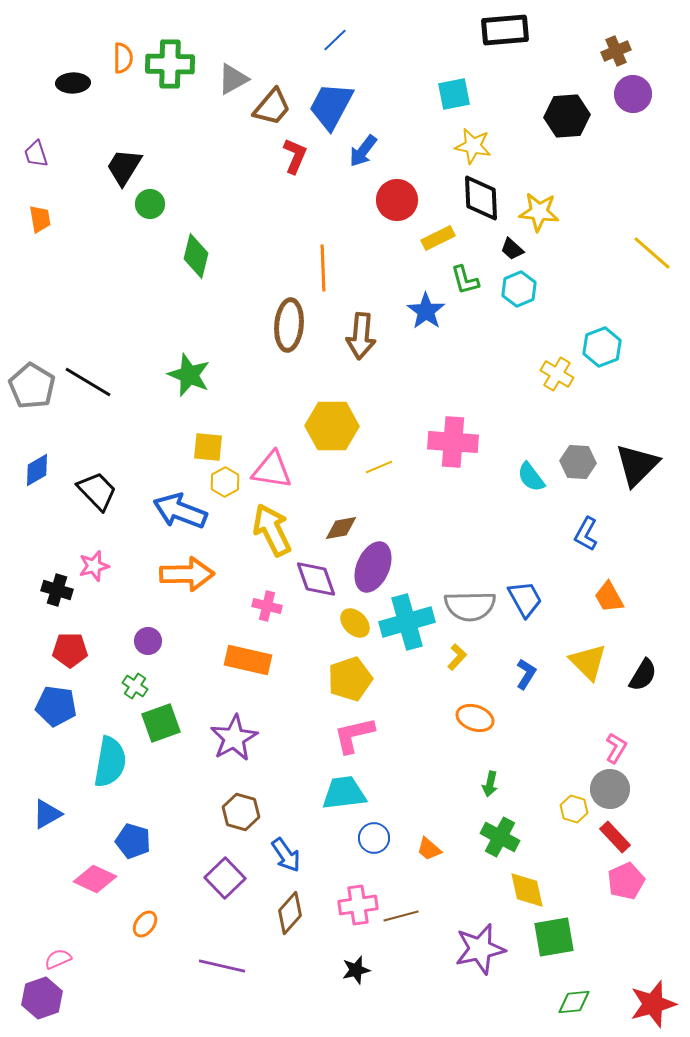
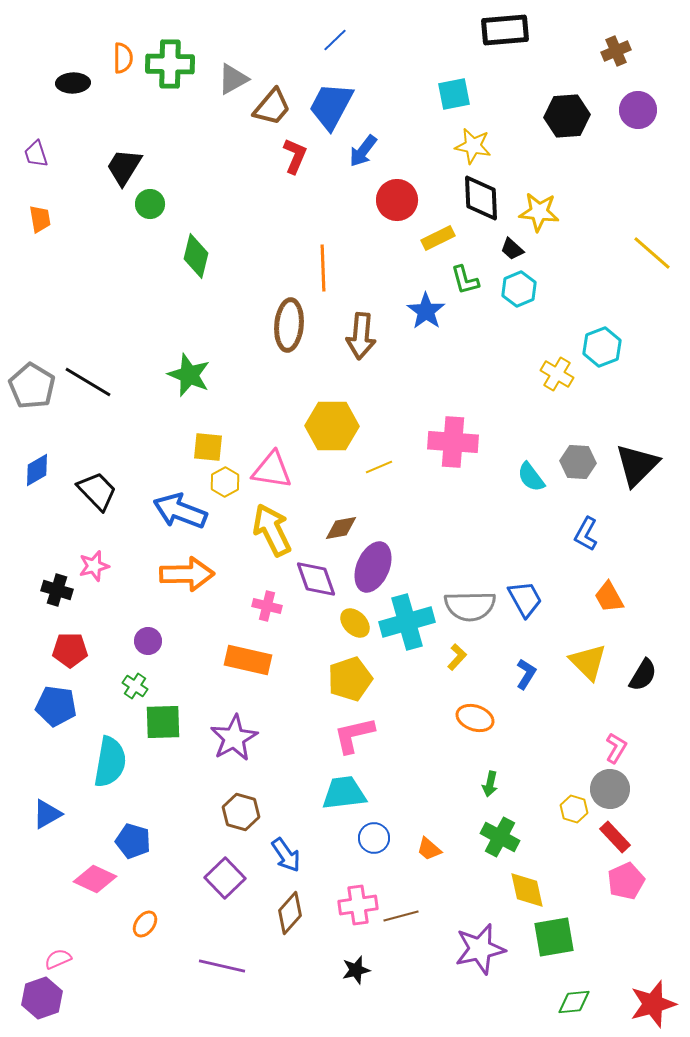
purple circle at (633, 94): moved 5 px right, 16 px down
green square at (161, 723): moved 2 px right, 1 px up; rotated 18 degrees clockwise
